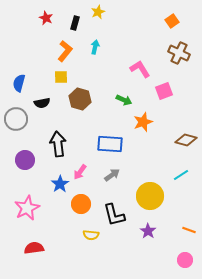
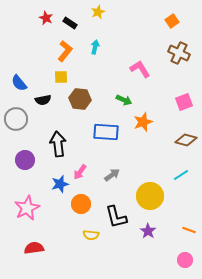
black rectangle: moved 5 px left; rotated 72 degrees counterclockwise
blue semicircle: rotated 54 degrees counterclockwise
pink square: moved 20 px right, 11 px down
brown hexagon: rotated 10 degrees counterclockwise
black semicircle: moved 1 px right, 3 px up
blue rectangle: moved 4 px left, 12 px up
blue star: rotated 18 degrees clockwise
black L-shape: moved 2 px right, 2 px down
